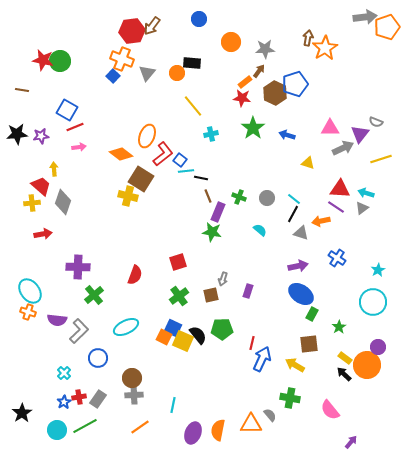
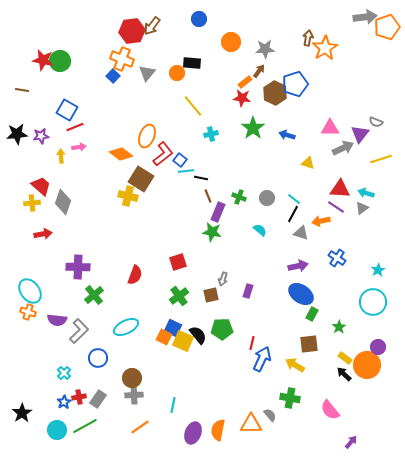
yellow arrow at (54, 169): moved 7 px right, 13 px up
